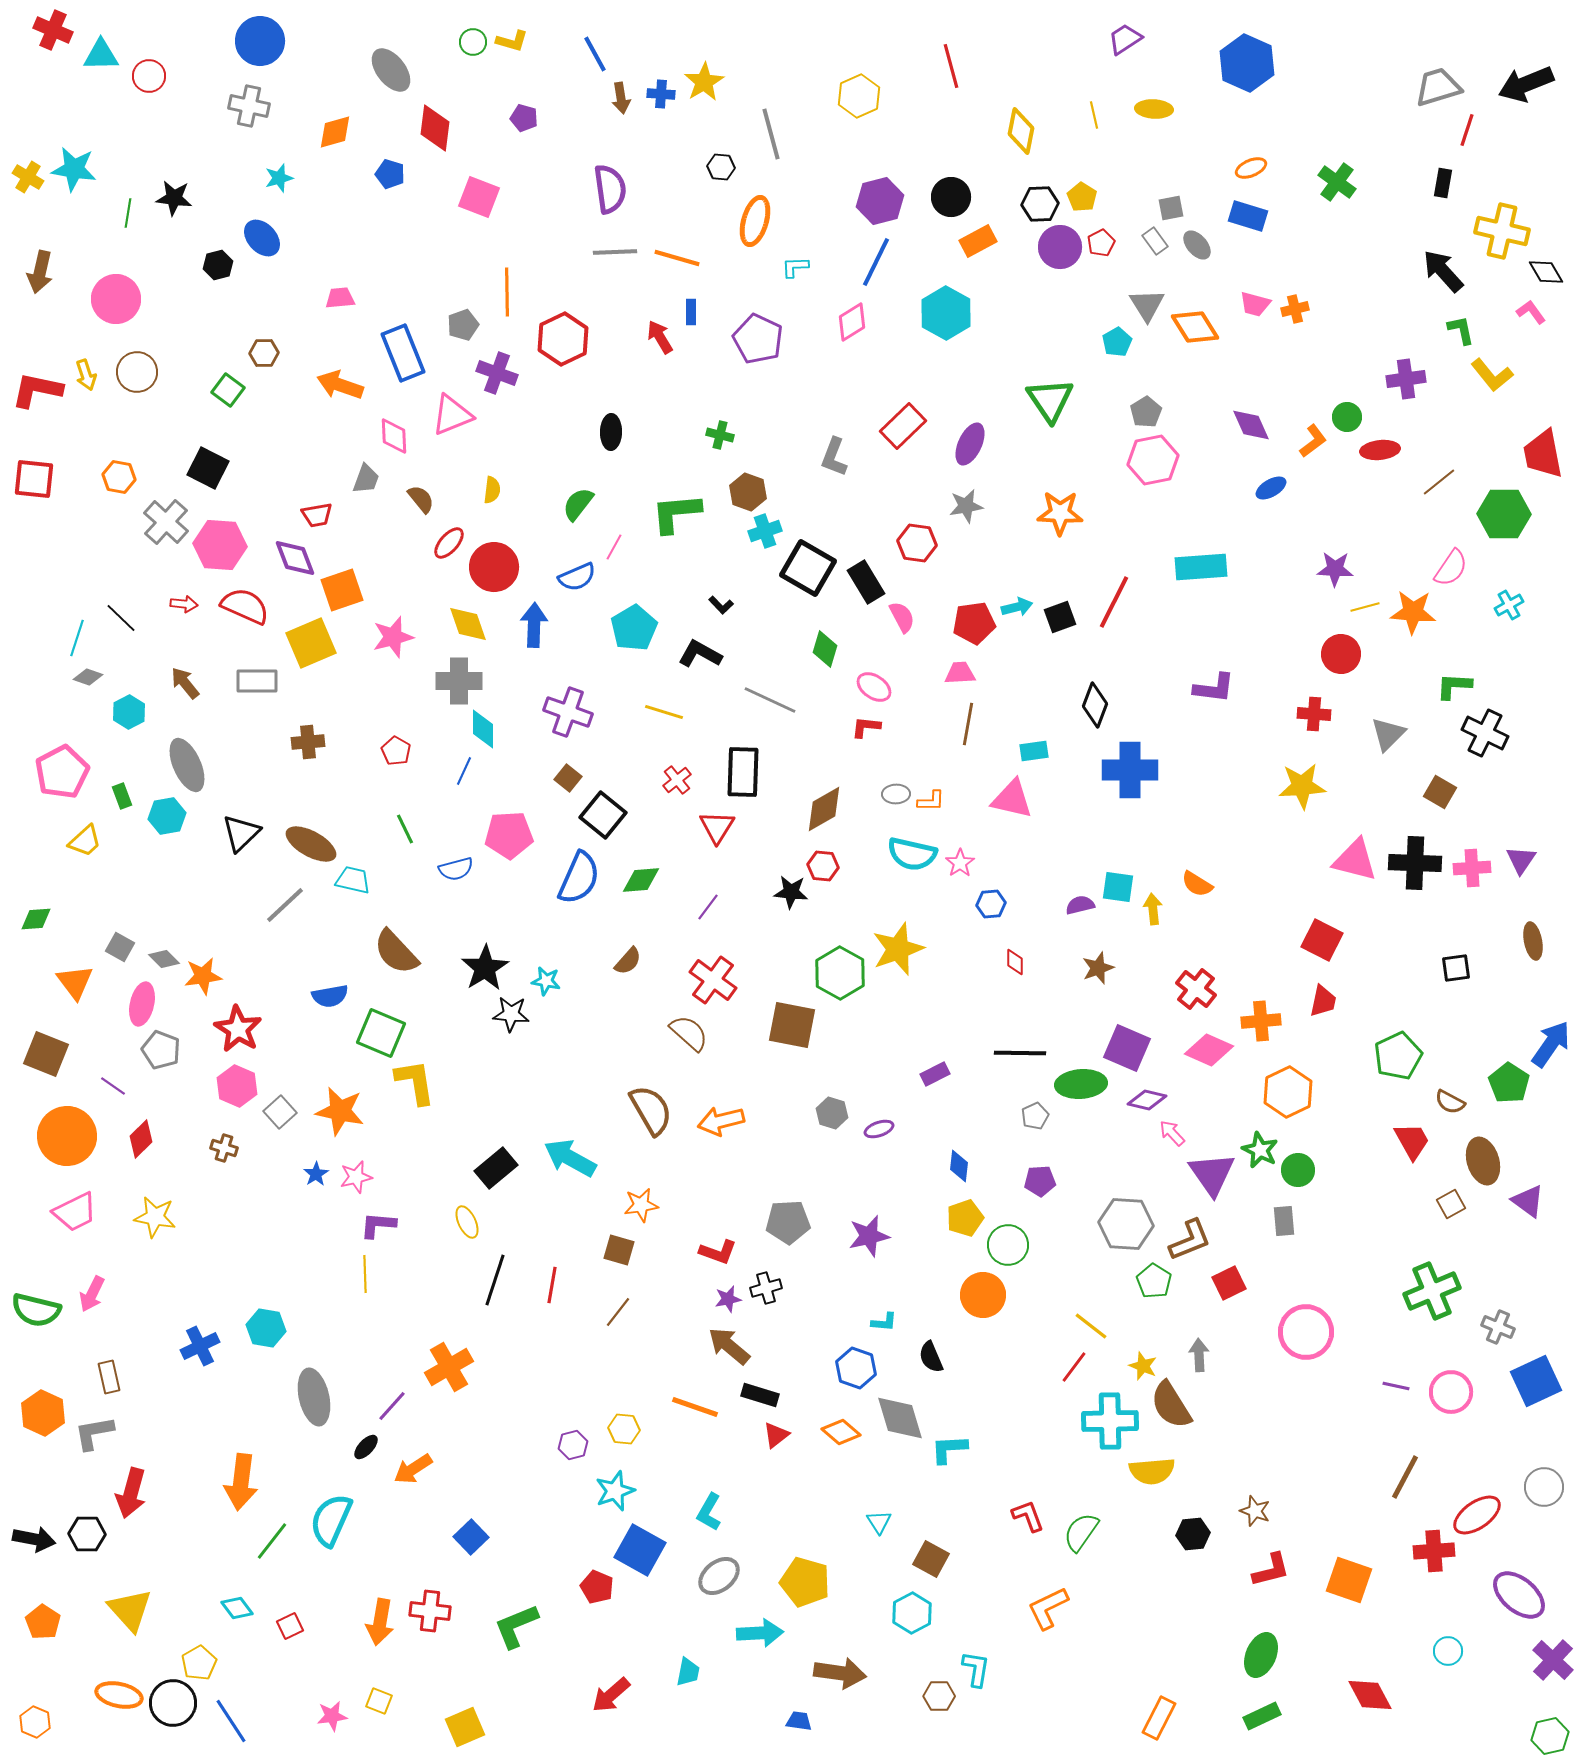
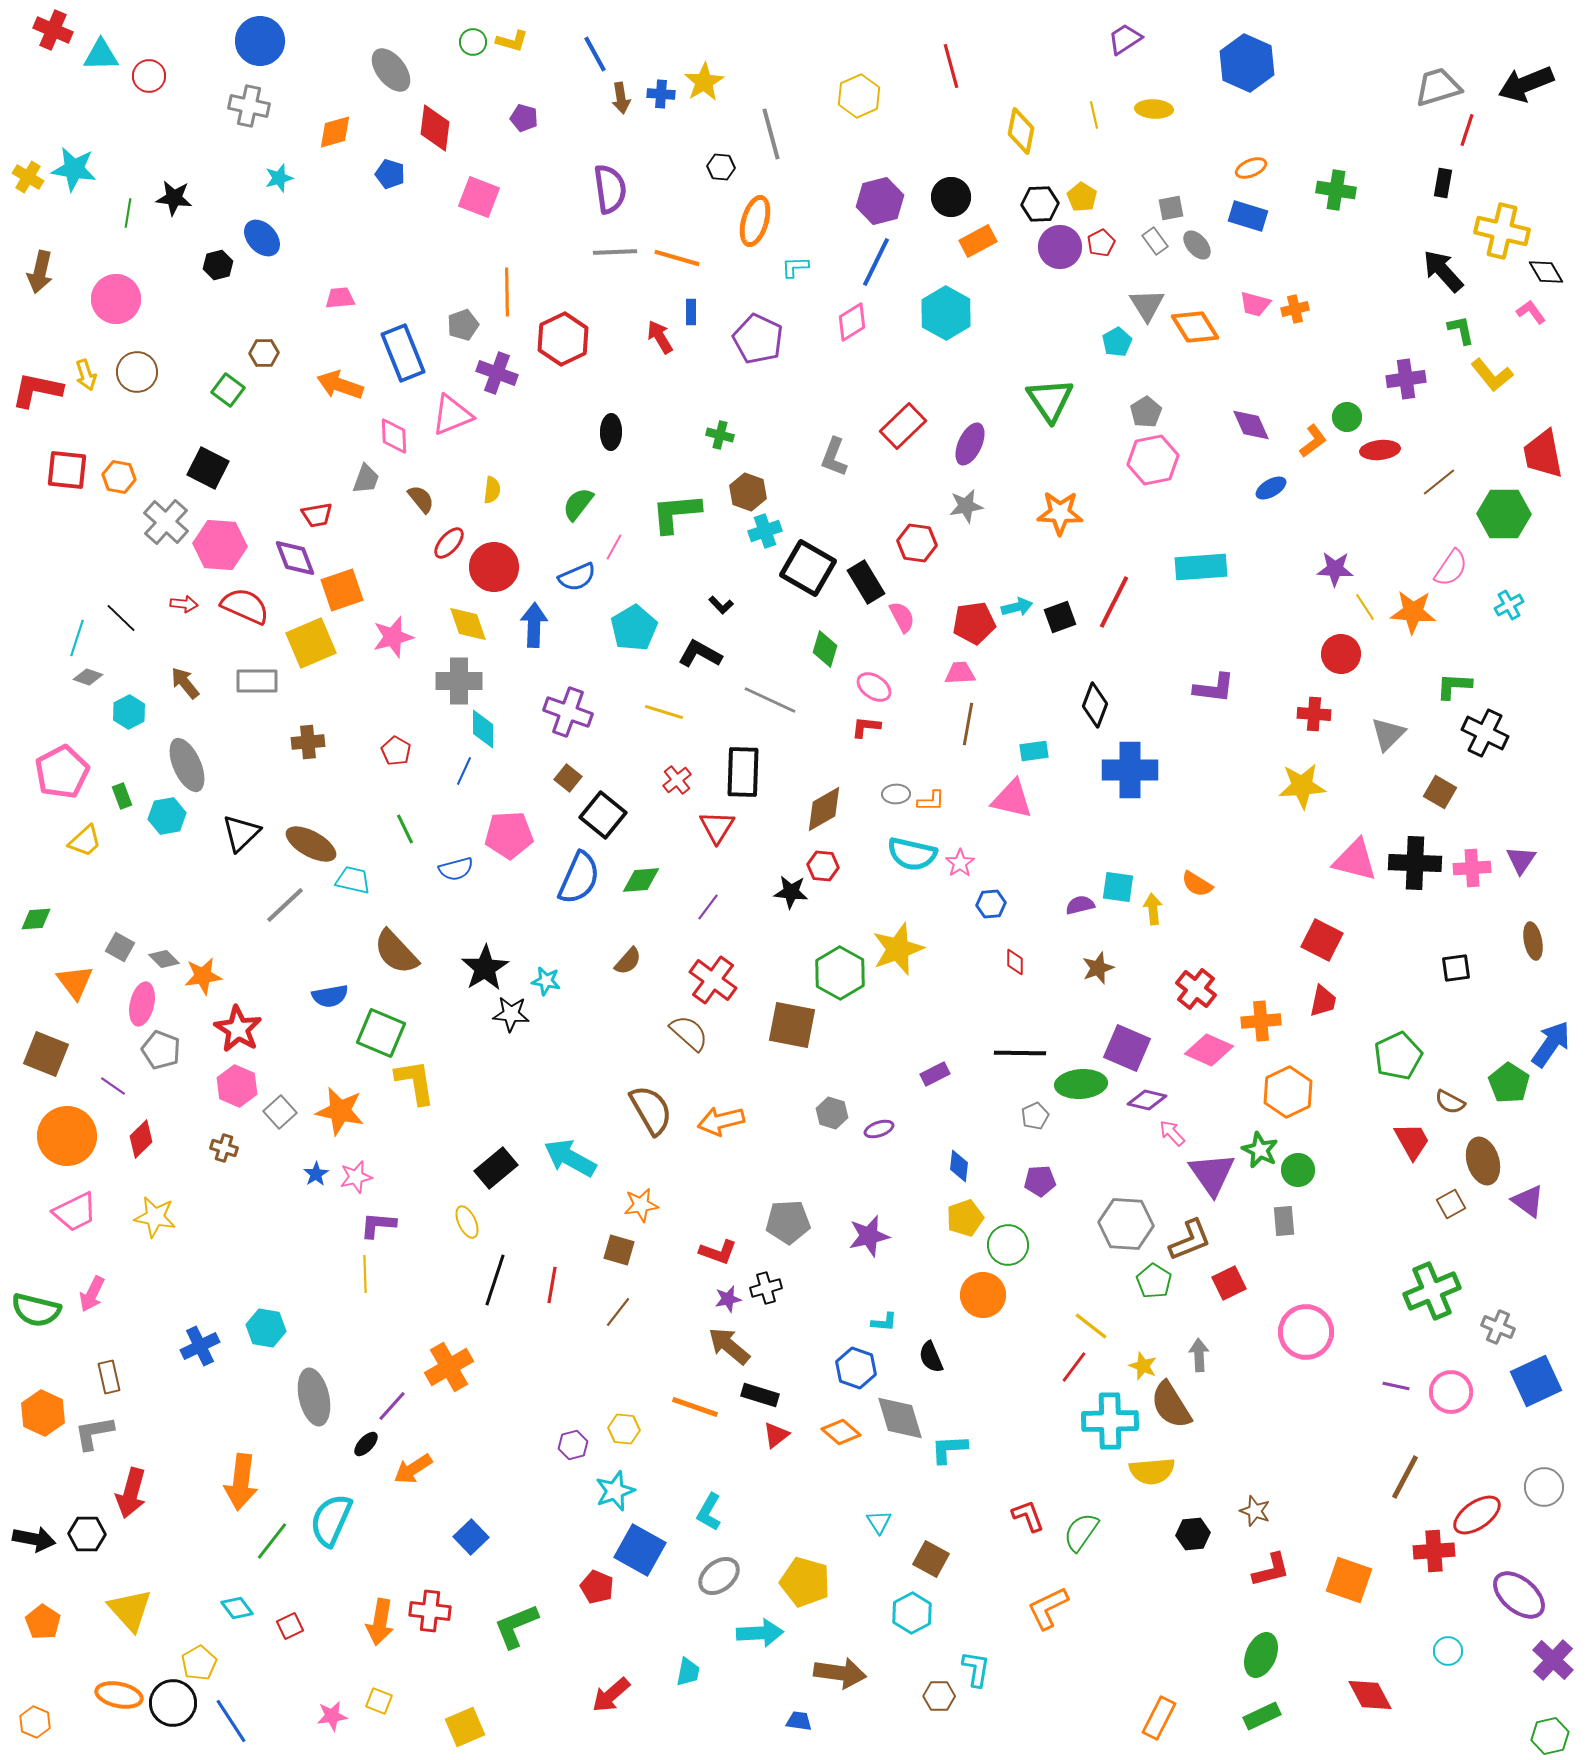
green cross at (1337, 182): moved 1 px left, 8 px down; rotated 27 degrees counterclockwise
red square at (34, 479): moved 33 px right, 9 px up
yellow line at (1365, 607): rotated 72 degrees clockwise
black ellipse at (366, 1447): moved 3 px up
